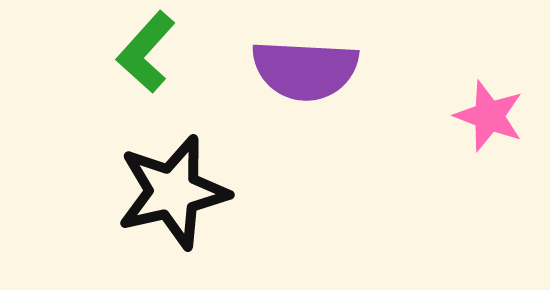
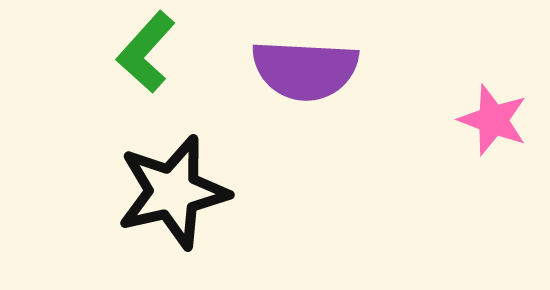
pink star: moved 4 px right, 4 px down
